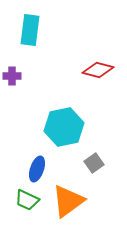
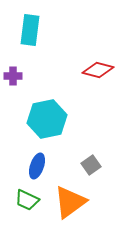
purple cross: moved 1 px right
cyan hexagon: moved 17 px left, 8 px up
gray square: moved 3 px left, 2 px down
blue ellipse: moved 3 px up
orange triangle: moved 2 px right, 1 px down
